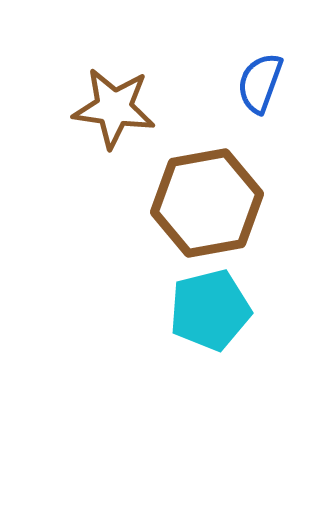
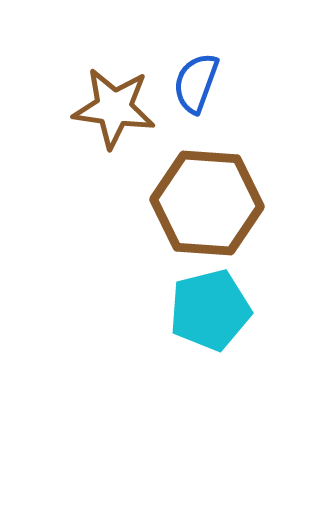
blue semicircle: moved 64 px left
brown hexagon: rotated 14 degrees clockwise
